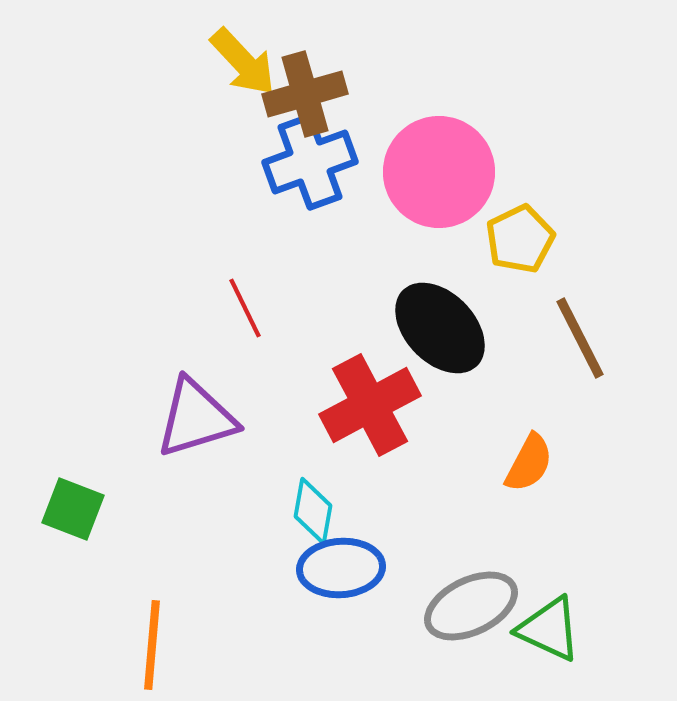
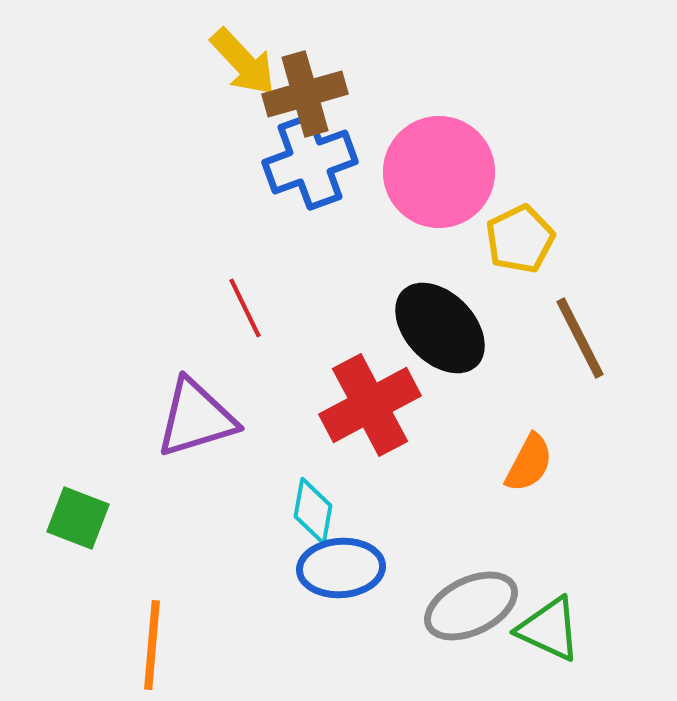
green square: moved 5 px right, 9 px down
